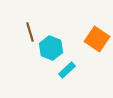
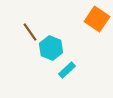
brown line: rotated 18 degrees counterclockwise
orange square: moved 20 px up
